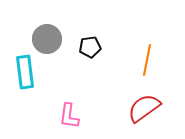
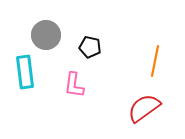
gray circle: moved 1 px left, 4 px up
black pentagon: rotated 20 degrees clockwise
orange line: moved 8 px right, 1 px down
pink L-shape: moved 5 px right, 31 px up
